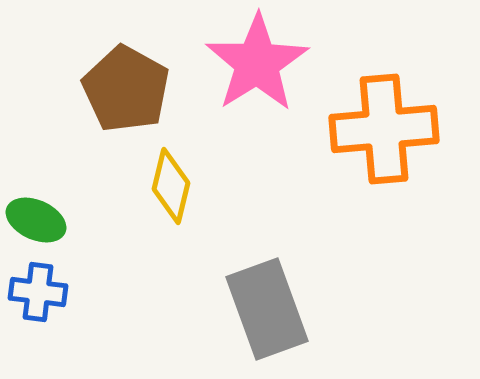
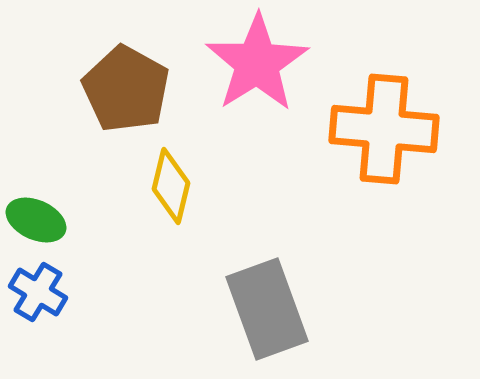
orange cross: rotated 10 degrees clockwise
blue cross: rotated 24 degrees clockwise
